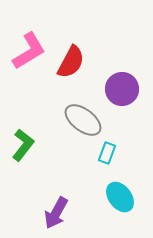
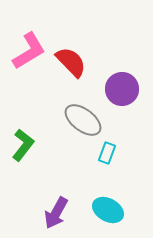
red semicircle: rotated 72 degrees counterclockwise
cyan ellipse: moved 12 px left, 13 px down; rotated 24 degrees counterclockwise
